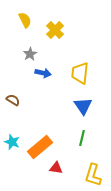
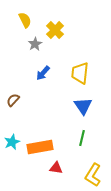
gray star: moved 5 px right, 10 px up
blue arrow: rotated 119 degrees clockwise
brown semicircle: rotated 80 degrees counterclockwise
cyan star: rotated 28 degrees clockwise
orange rectangle: rotated 30 degrees clockwise
yellow L-shape: rotated 15 degrees clockwise
